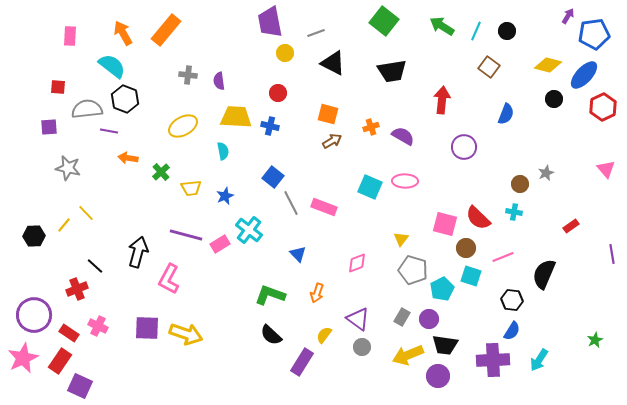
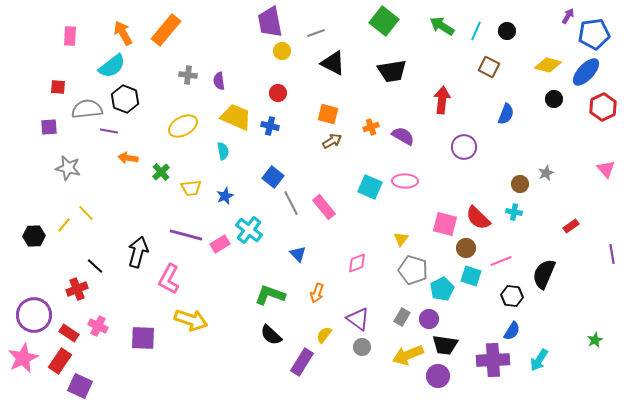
yellow circle at (285, 53): moved 3 px left, 2 px up
cyan semicircle at (112, 66): rotated 104 degrees clockwise
brown square at (489, 67): rotated 10 degrees counterclockwise
blue ellipse at (584, 75): moved 2 px right, 3 px up
yellow trapezoid at (236, 117): rotated 20 degrees clockwise
pink rectangle at (324, 207): rotated 30 degrees clockwise
pink line at (503, 257): moved 2 px left, 4 px down
black hexagon at (512, 300): moved 4 px up
purple square at (147, 328): moved 4 px left, 10 px down
yellow arrow at (186, 334): moved 5 px right, 14 px up
